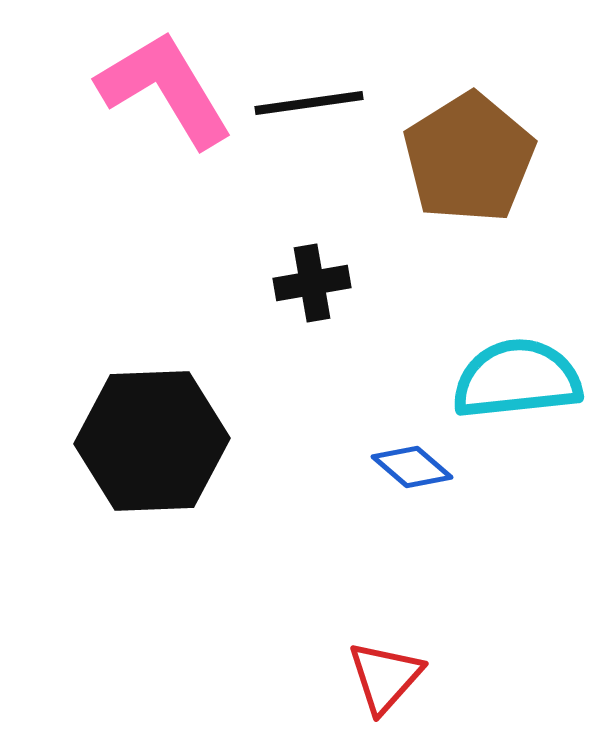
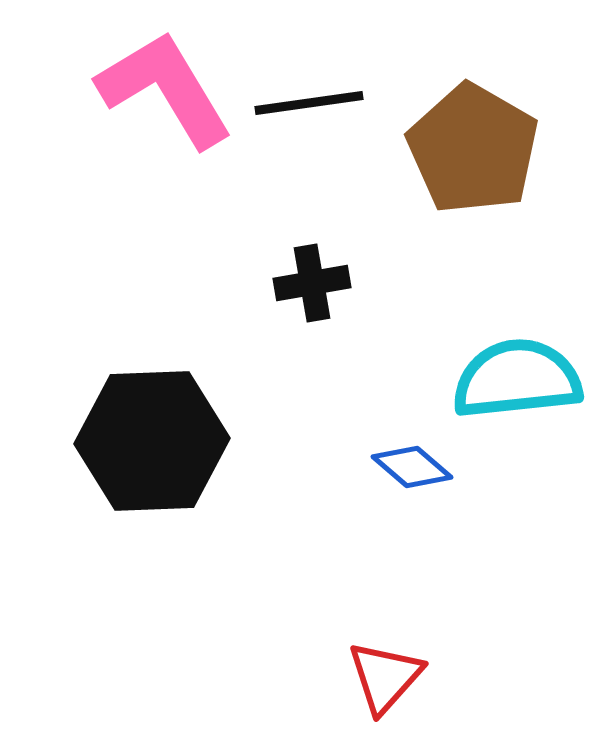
brown pentagon: moved 4 px right, 9 px up; rotated 10 degrees counterclockwise
